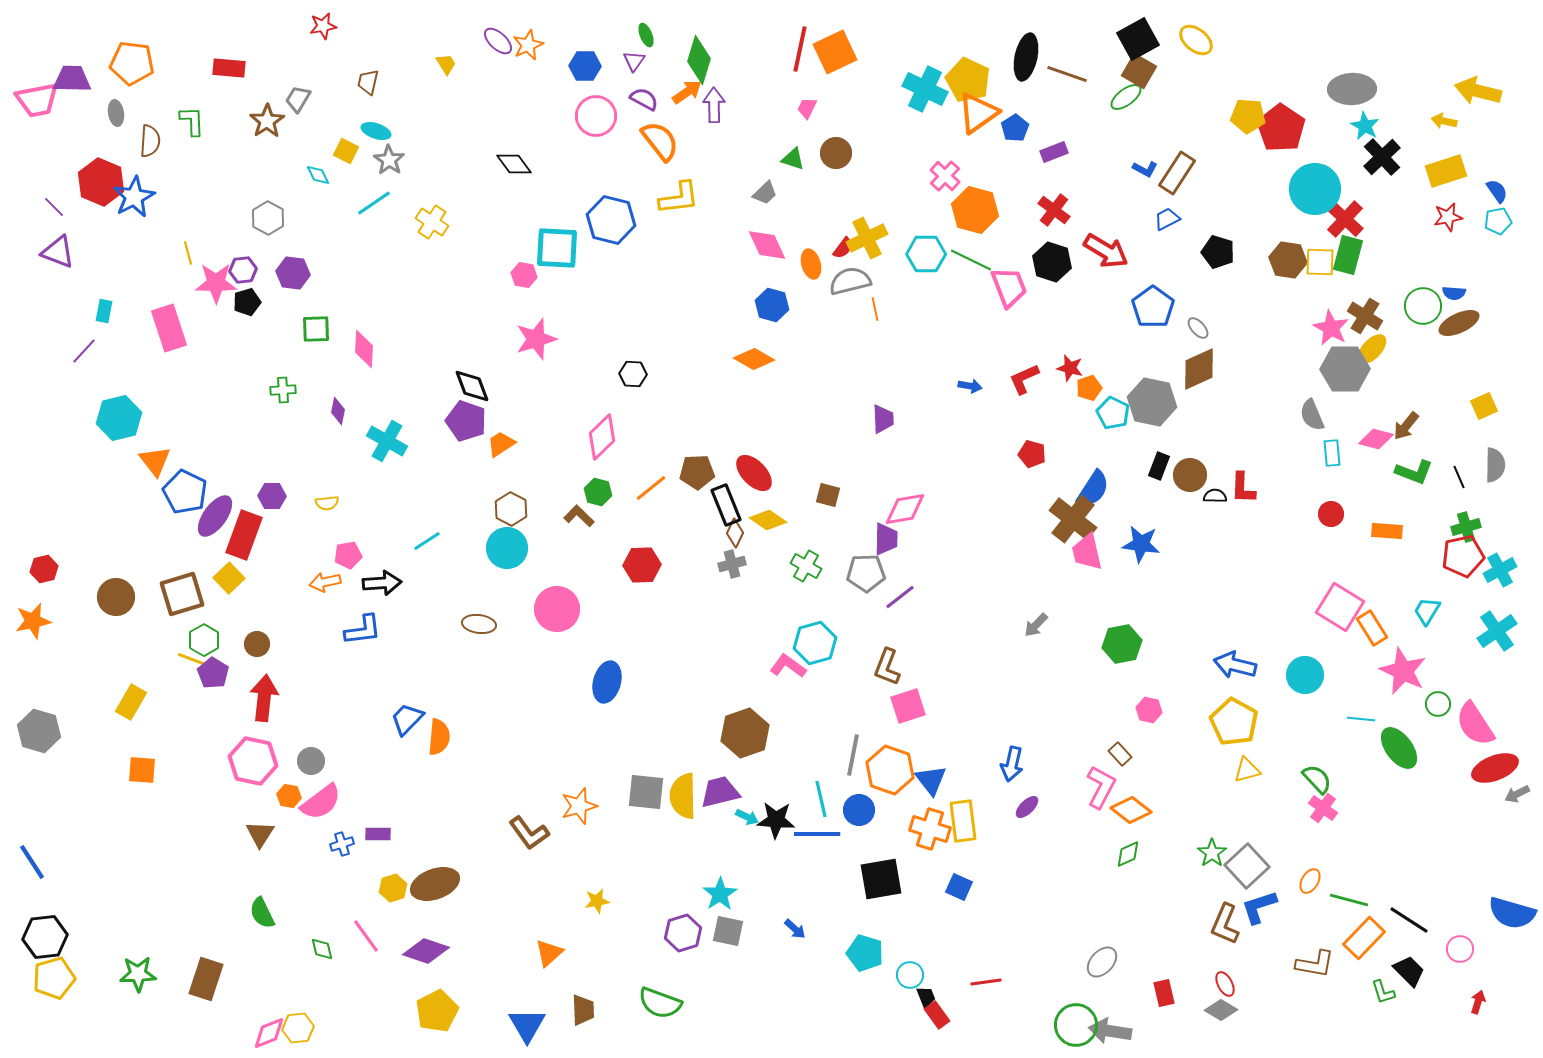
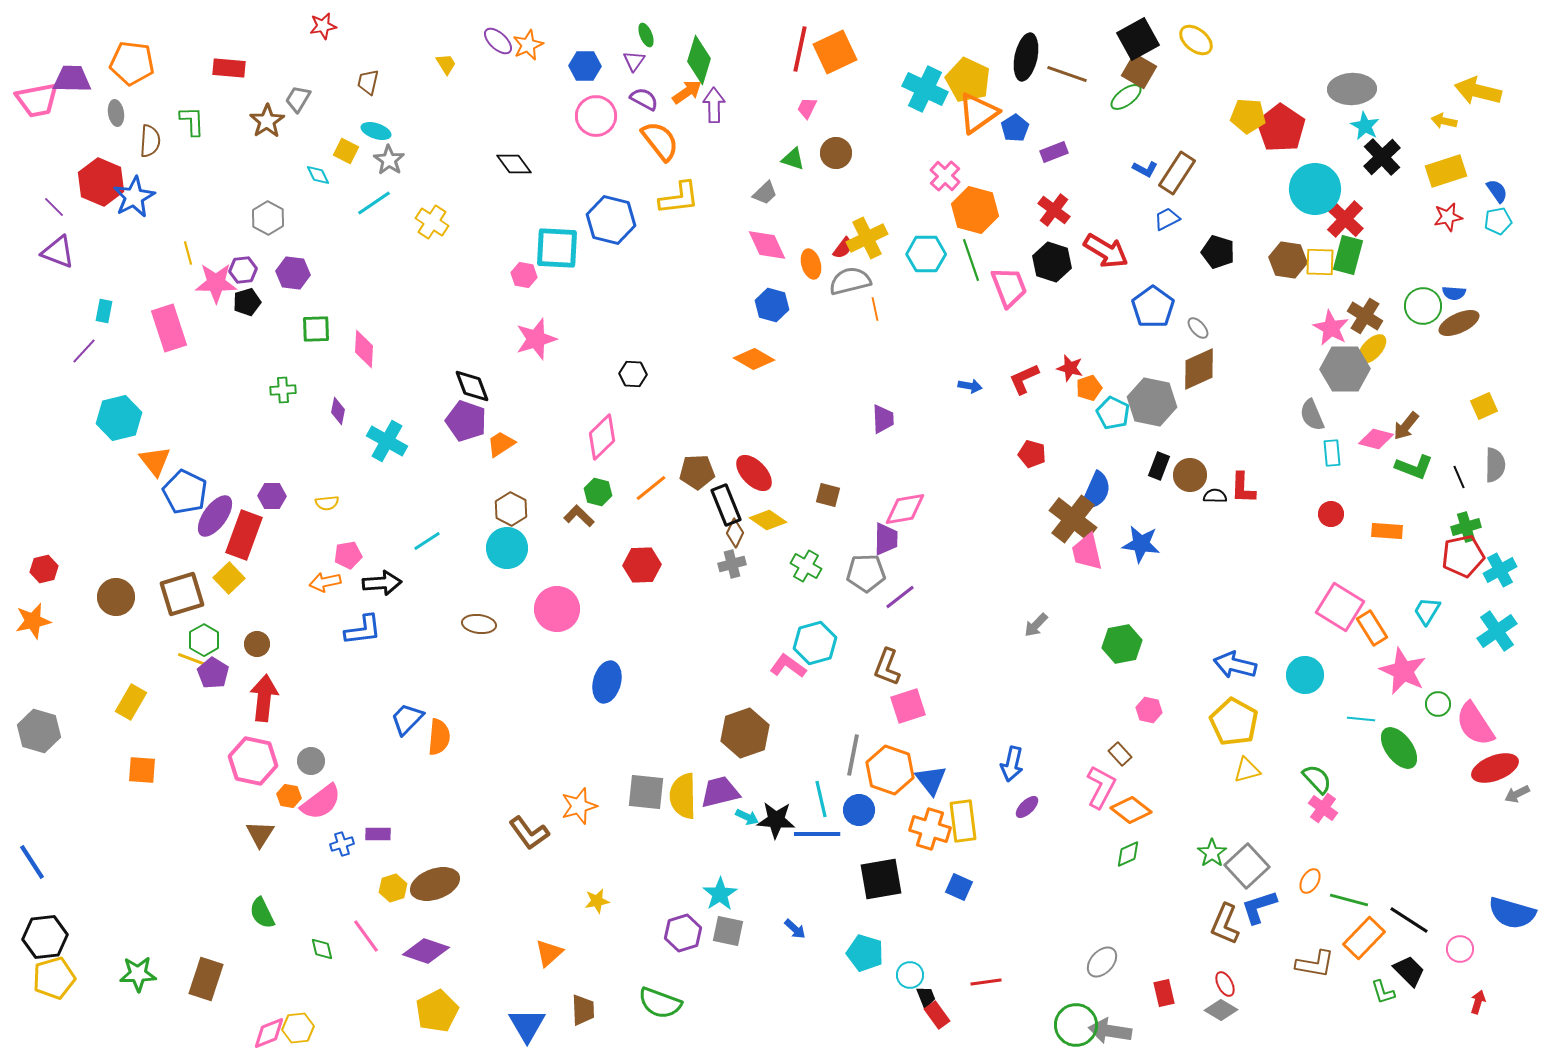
green line at (971, 260): rotated 45 degrees clockwise
green L-shape at (1414, 472): moved 5 px up
blue semicircle at (1093, 489): moved 3 px right, 2 px down; rotated 9 degrees counterclockwise
